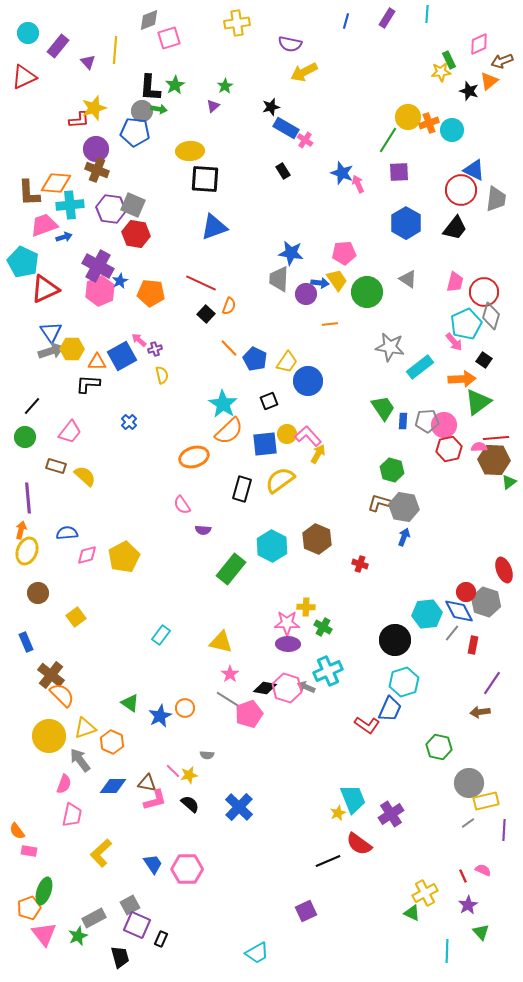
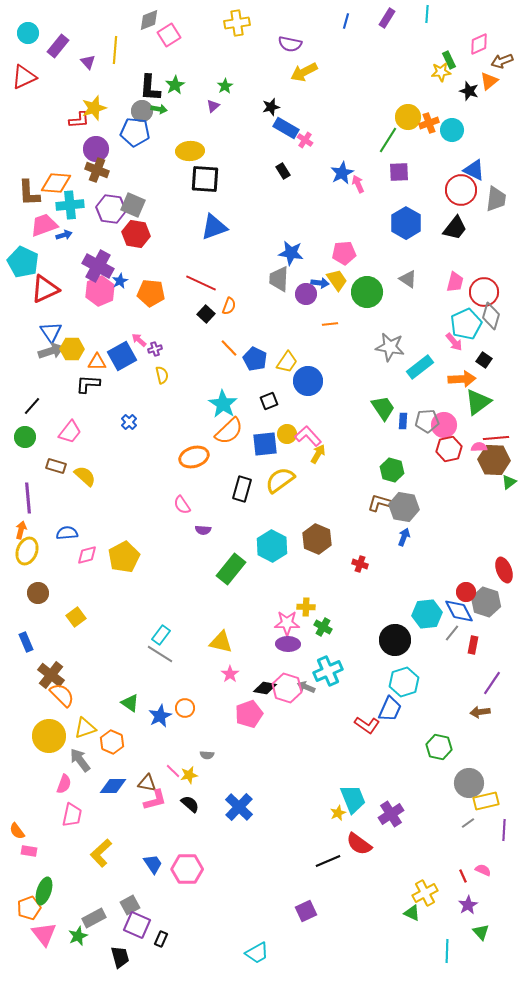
pink square at (169, 38): moved 3 px up; rotated 15 degrees counterclockwise
blue star at (342, 173): rotated 25 degrees clockwise
blue arrow at (64, 237): moved 2 px up
gray line at (229, 700): moved 69 px left, 46 px up
